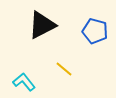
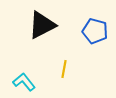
yellow line: rotated 60 degrees clockwise
